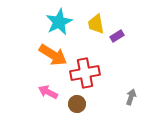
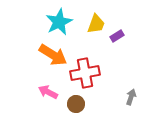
yellow trapezoid: rotated 150 degrees counterclockwise
brown circle: moved 1 px left
